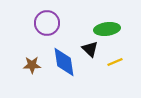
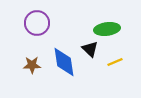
purple circle: moved 10 px left
